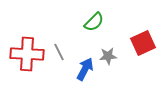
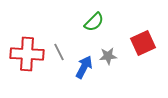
blue arrow: moved 1 px left, 2 px up
